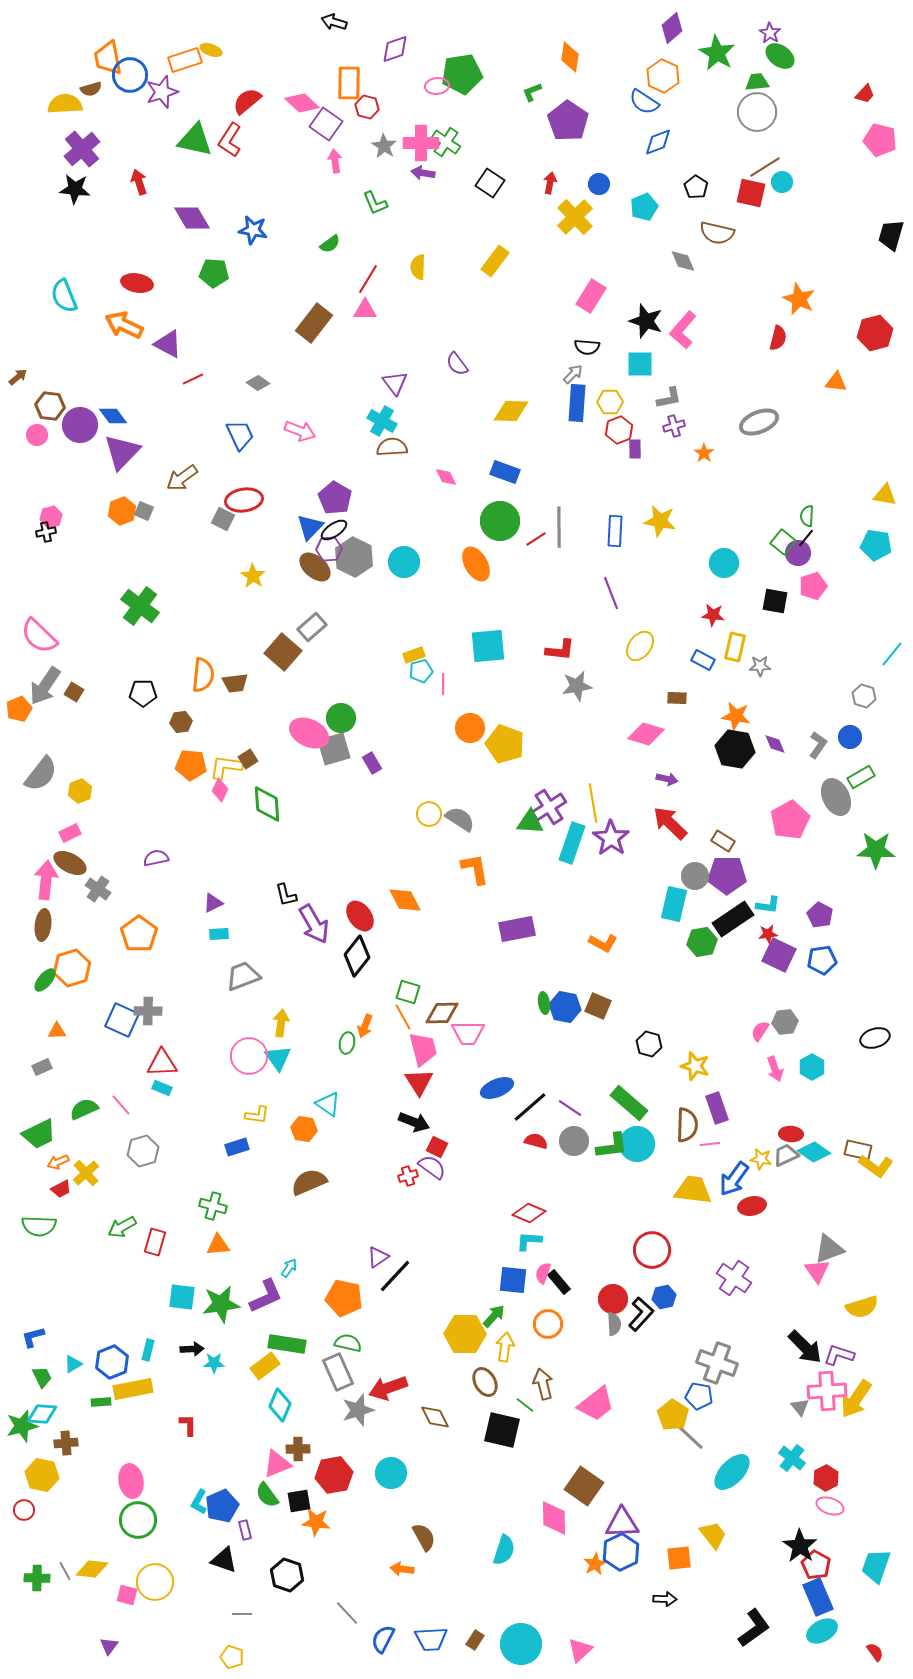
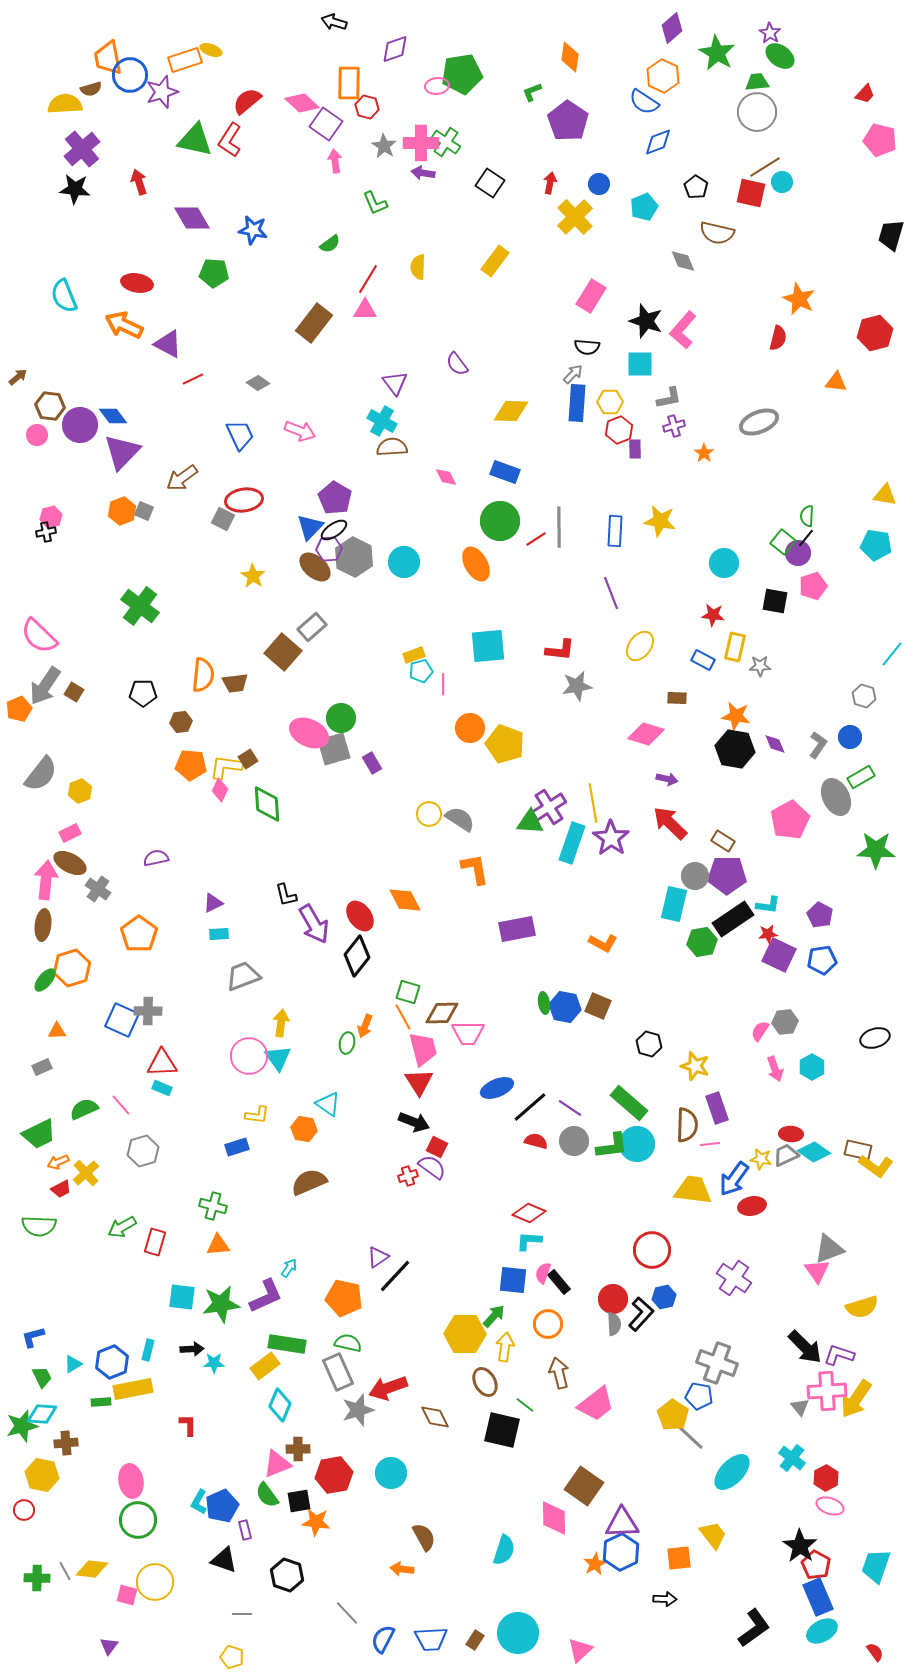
brown arrow at (543, 1384): moved 16 px right, 11 px up
cyan circle at (521, 1644): moved 3 px left, 11 px up
